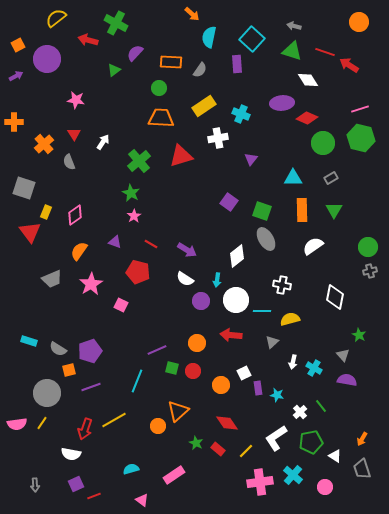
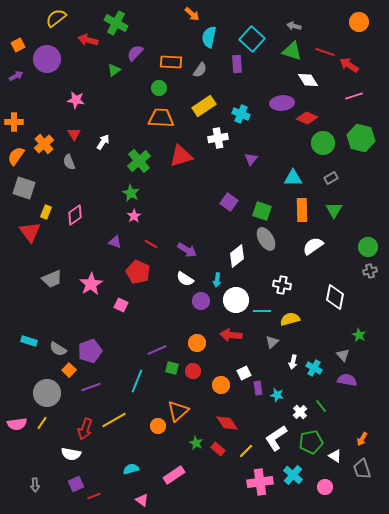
pink line at (360, 109): moved 6 px left, 13 px up
orange semicircle at (79, 251): moved 63 px left, 95 px up
red pentagon at (138, 272): rotated 10 degrees clockwise
orange square at (69, 370): rotated 32 degrees counterclockwise
